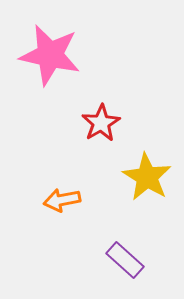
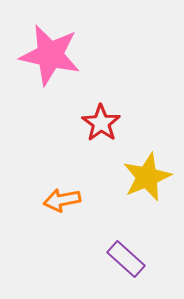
red star: rotated 6 degrees counterclockwise
yellow star: rotated 18 degrees clockwise
purple rectangle: moved 1 px right, 1 px up
